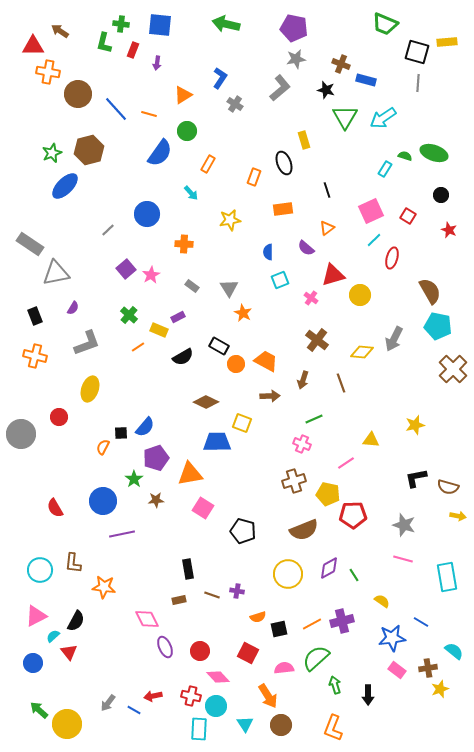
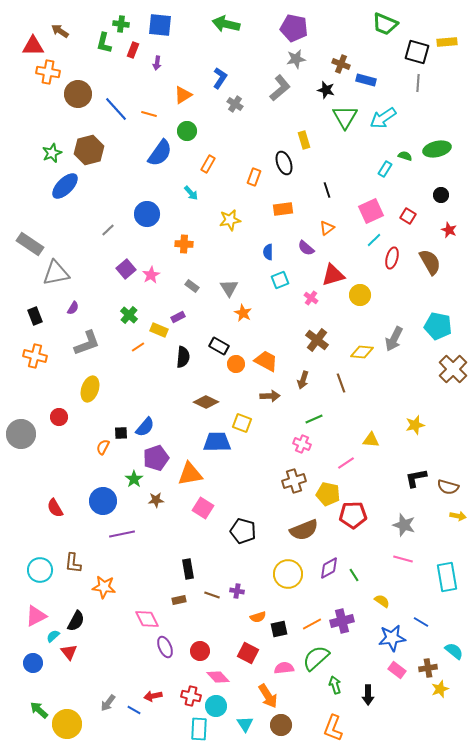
green ellipse at (434, 153): moved 3 px right, 4 px up; rotated 32 degrees counterclockwise
brown semicircle at (430, 291): moved 29 px up
black semicircle at (183, 357): rotated 55 degrees counterclockwise
